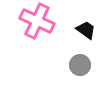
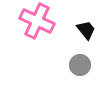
black trapezoid: rotated 15 degrees clockwise
